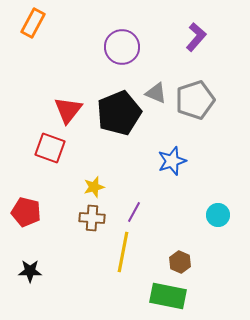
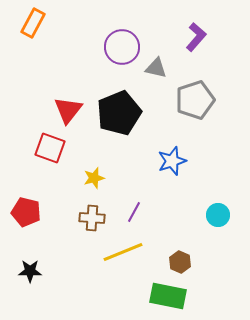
gray triangle: moved 25 px up; rotated 10 degrees counterclockwise
yellow star: moved 9 px up
yellow line: rotated 57 degrees clockwise
